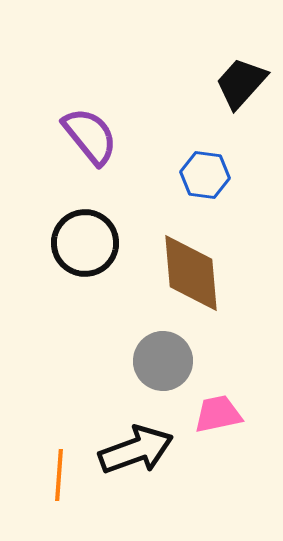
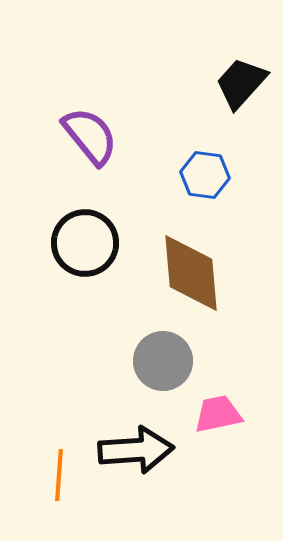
black arrow: rotated 16 degrees clockwise
